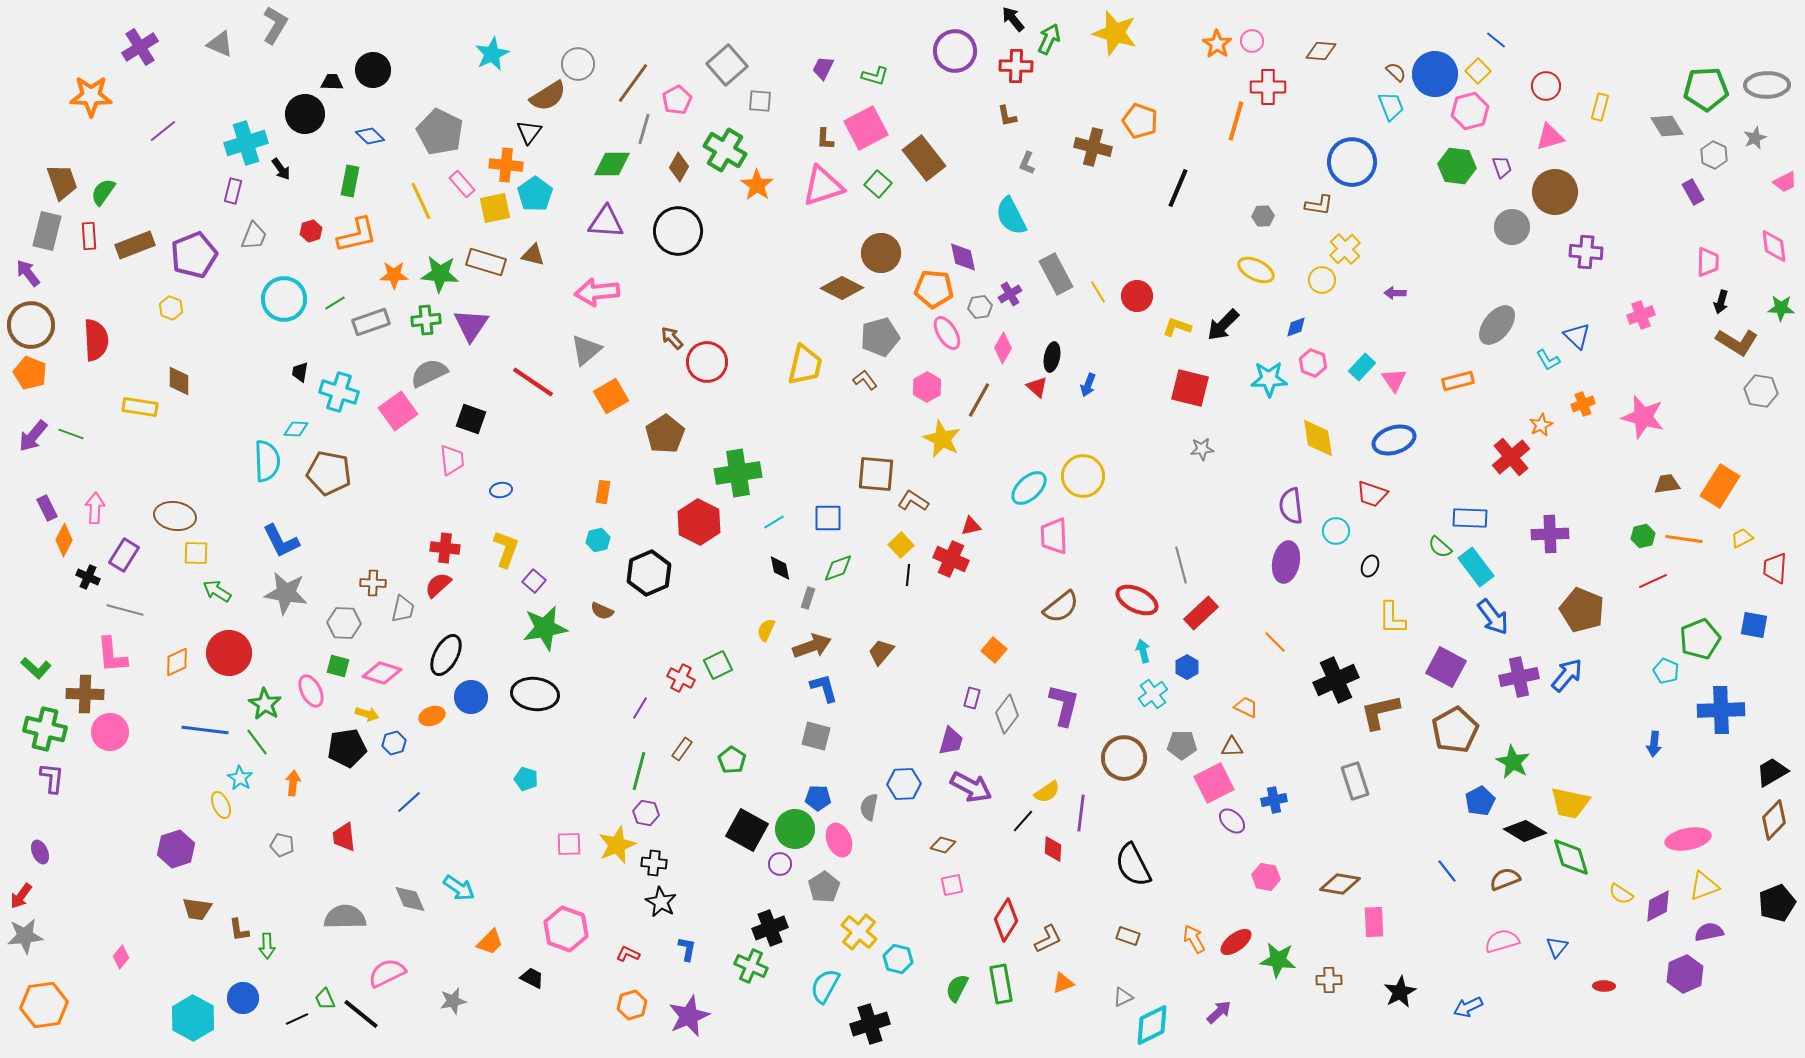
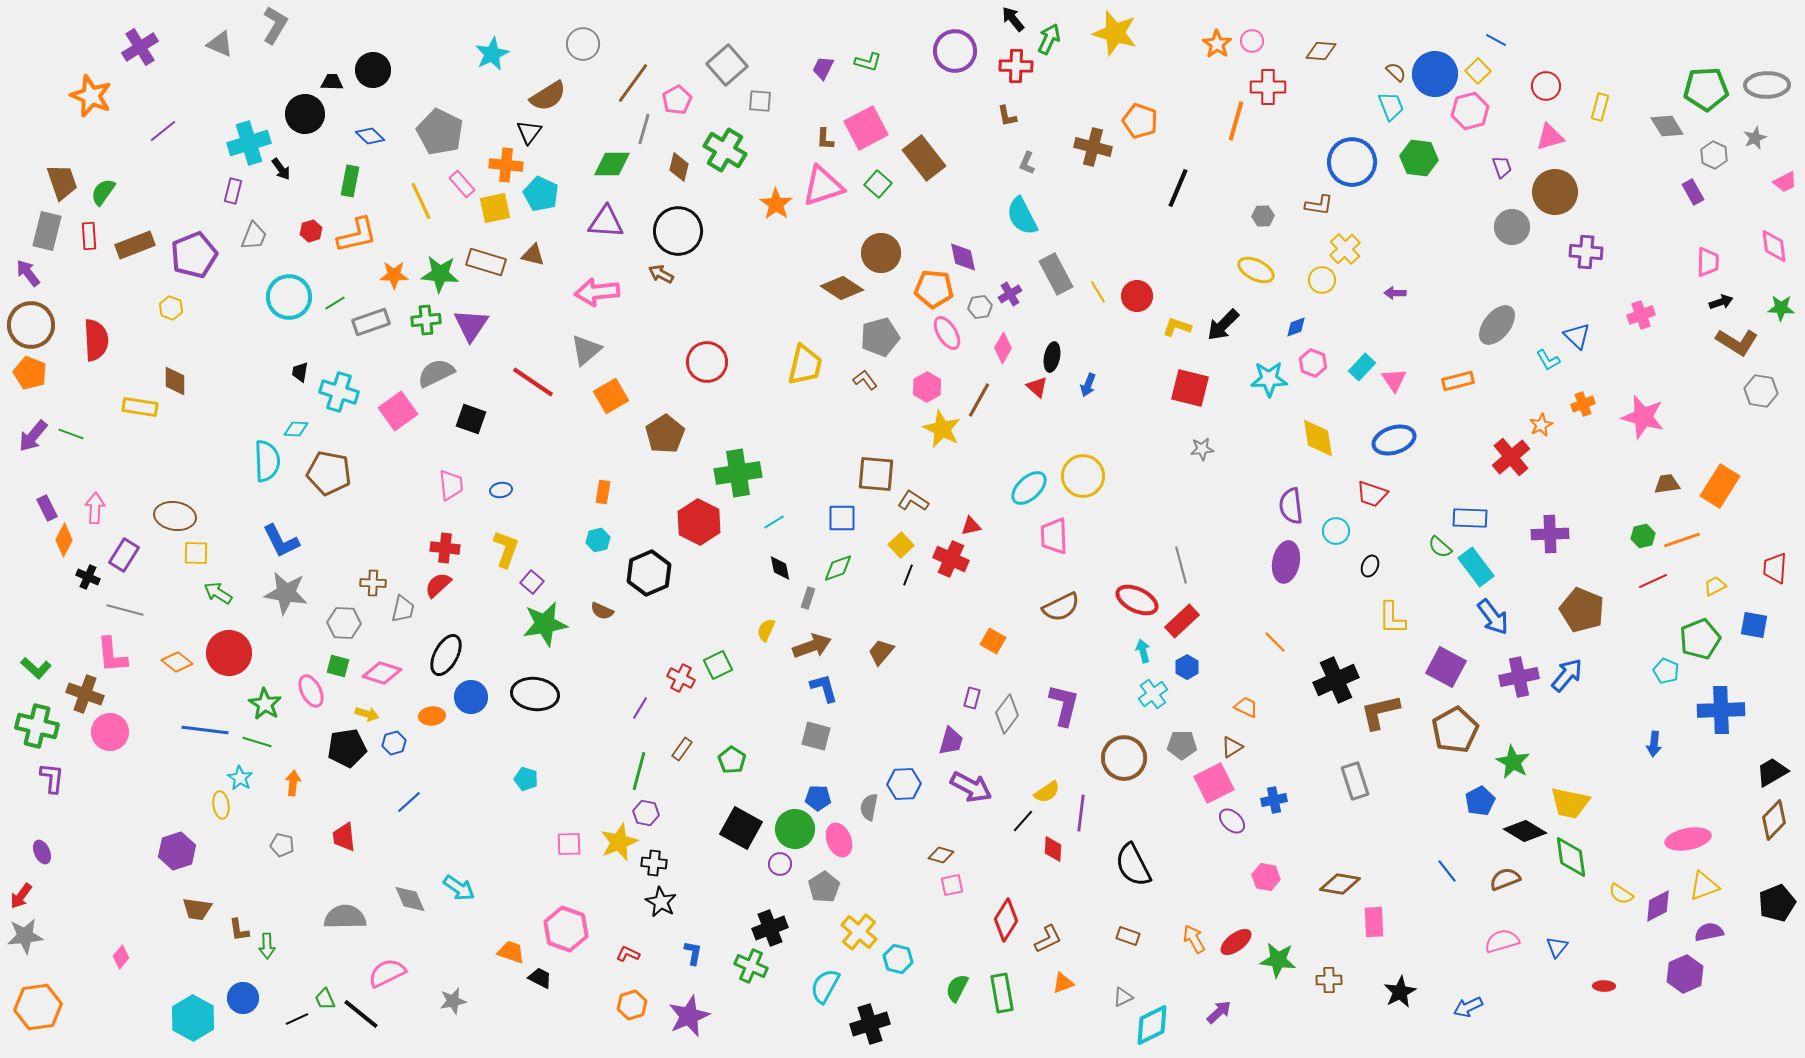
blue line at (1496, 40): rotated 10 degrees counterclockwise
gray circle at (578, 64): moved 5 px right, 20 px up
green L-shape at (875, 76): moved 7 px left, 14 px up
orange star at (91, 96): rotated 21 degrees clockwise
cyan cross at (246, 143): moved 3 px right
green hexagon at (1457, 166): moved 38 px left, 8 px up
brown diamond at (679, 167): rotated 16 degrees counterclockwise
orange star at (757, 185): moved 19 px right, 19 px down
cyan pentagon at (535, 194): moved 6 px right; rotated 12 degrees counterclockwise
cyan semicircle at (1011, 216): moved 11 px right
brown diamond at (842, 288): rotated 6 degrees clockwise
cyan circle at (284, 299): moved 5 px right, 2 px up
black arrow at (1721, 302): rotated 125 degrees counterclockwise
brown arrow at (672, 338): moved 11 px left, 64 px up; rotated 20 degrees counterclockwise
gray semicircle at (429, 373): moved 7 px right
brown diamond at (179, 381): moved 4 px left
yellow star at (942, 439): moved 10 px up
pink trapezoid at (452, 460): moved 1 px left, 25 px down
blue square at (828, 518): moved 14 px right
yellow trapezoid at (1742, 538): moved 27 px left, 48 px down
orange line at (1684, 539): moved 2 px left, 1 px down; rotated 27 degrees counterclockwise
black line at (908, 575): rotated 15 degrees clockwise
purple square at (534, 581): moved 2 px left, 1 px down
green arrow at (217, 591): moved 1 px right, 2 px down
brown semicircle at (1061, 607): rotated 12 degrees clockwise
red rectangle at (1201, 613): moved 19 px left, 8 px down
green star at (545, 628): moved 4 px up
orange square at (994, 650): moved 1 px left, 9 px up; rotated 10 degrees counterclockwise
orange diamond at (177, 662): rotated 64 degrees clockwise
brown cross at (85, 694): rotated 18 degrees clockwise
orange ellipse at (432, 716): rotated 15 degrees clockwise
green cross at (45, 729): moved 8 px left, 3 px up
green line at (257, 742): rotated 36 degrees counterclockwise
brown triangle at (1232, 747): rotated 30 degrees counterclockwise
yellow ellipse at (221, 805): rotated 16 degrees clockwise
black square at (747, 830): moved 6 px left, 2 px up
yellow star at (617, 845): moved 2 px right, 3 px up
brown diamond at (943, 845): moved 2 px left, 10 px down
purple hexagon at (176, 849): moved 1 px right, 2 px down
purple ellipse at (40, 852): moved 2 px right
green diamond at (1571, 857): rotated 9 degrees clockwise
orange trapezoid at (490, 942): moved 21 px right, 10 px down; rotated 116 degrees counterclockwise
blue L-shape at (687, 949): moved 6 px right, 4 px down
black trapezoid at (532, 978): moved 8 px right
green rectangle at (1001, 984): moved 1 px right, 9 px down
orange hexagon at (44, 1005): moved 6 px left, 2 px down
